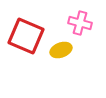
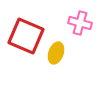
yellow ellipse: moved 5 px left, 3 px down; rotated 50 degrees counterclockwise
